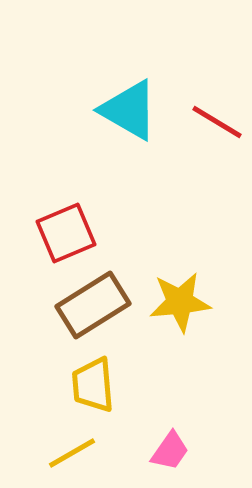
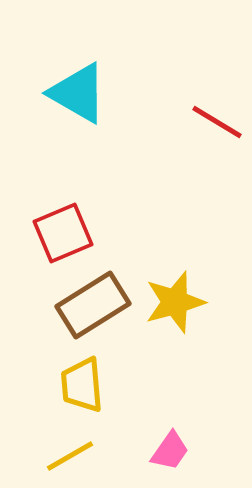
cyan triangle: moved 51 px left, 17 px up
red square: moved 3 px left
yellow star: moved 5 px left; rotated 10 degrees counterclockwise
yellow trapezoid: moved 11 px left
yellow line: moved 2 px left, 3 px down
